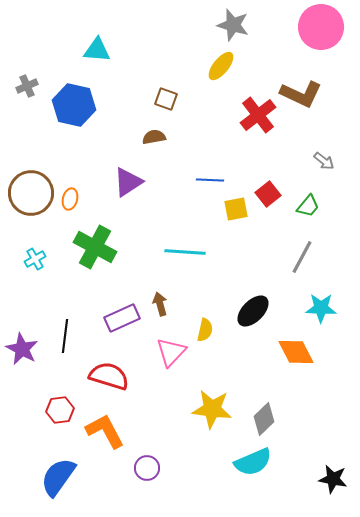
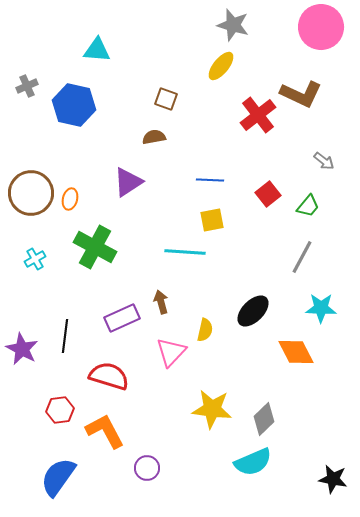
yellow square: moved 24 px left, 11 px down
brown arrow: moved 1 px right, 2 px up
